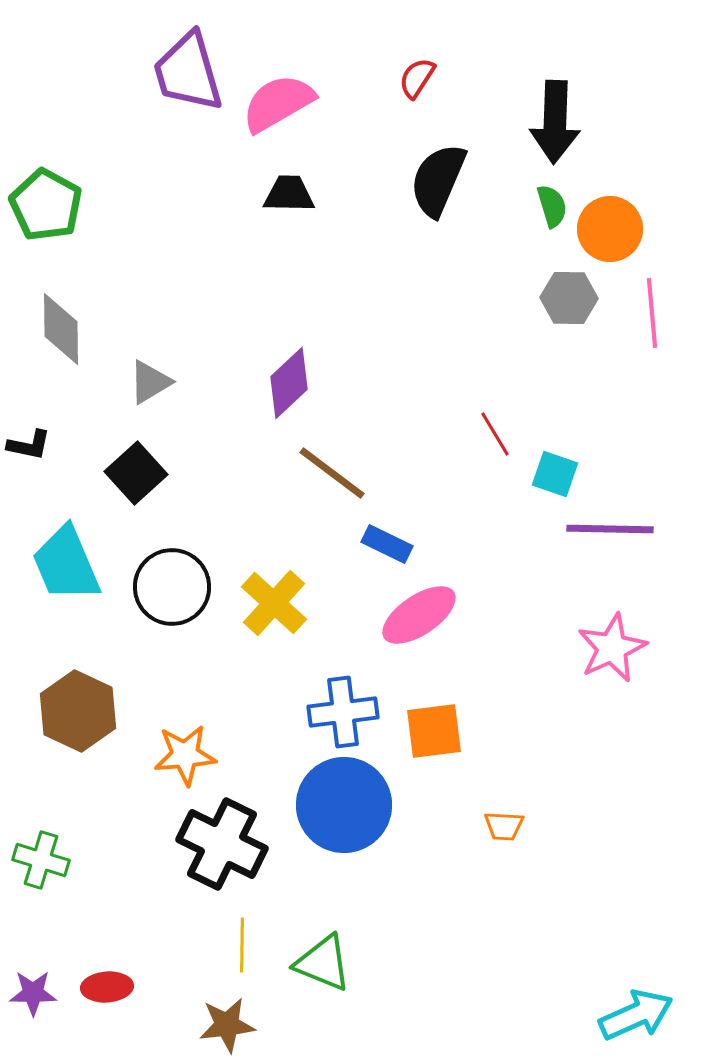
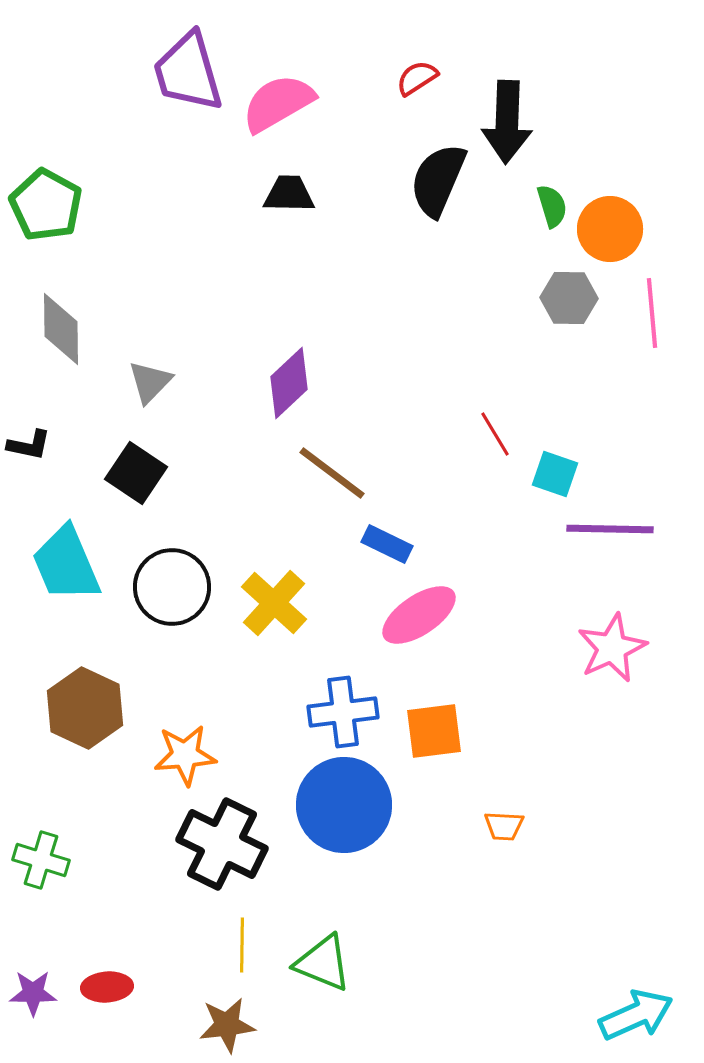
red semicircle: rotated 24 degrees clockwise
black arrow: moved 48 px left
gray triangle: rotated 15 degrees counterclockwise
black square: rotated 14 degrees counterclockwise
brown hexagon: moved 7 px right, 3 px up
